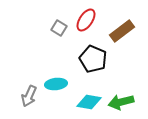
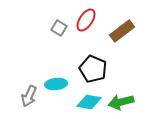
black pentagon: moved 10 px down
